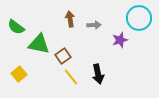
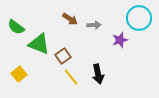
brown arrow: rotated 133 degrees clockwise
green triangle: rotated 10 degrees clockwise
